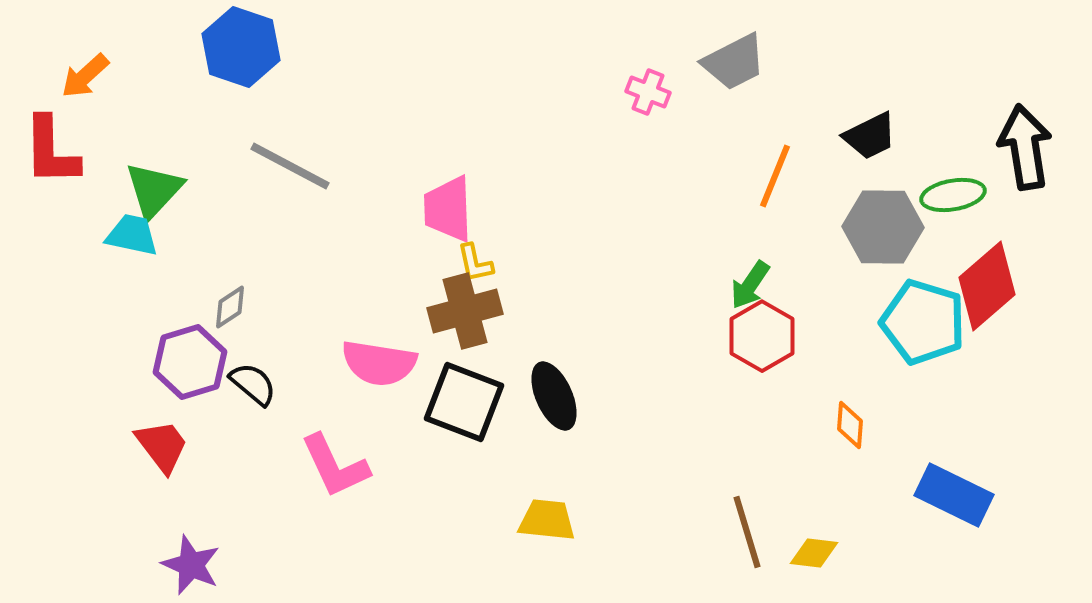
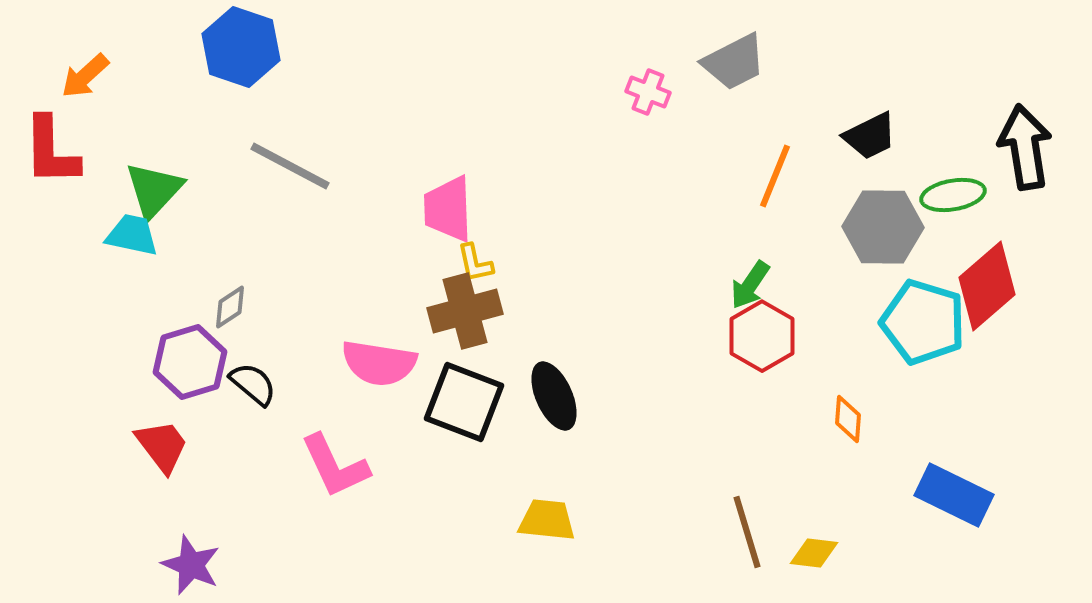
orange diamond: moved 2 px left, 6 px up
